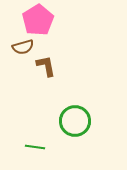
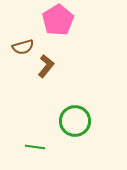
pink pentagon: moved 20 px right
brown L-shape: rotated 50 degrees clockwise
